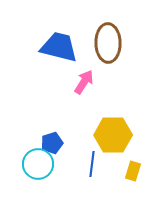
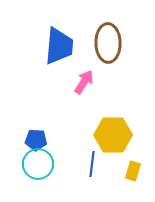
blue trapezoid: moved 1 px up; rotated 81 degrees clockwise
blue pentagon: moved 16 px left, 3 px up; rotated 20 degrees clockwise
